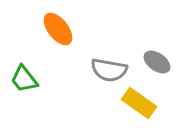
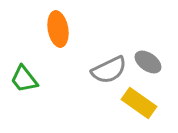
orange ellipse: rotated 28 degrees clockwise
gray ellipse: moved 9 px left
gray semicircle: rotated 36 degrees counterclockwise
